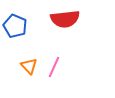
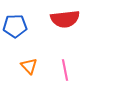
blue pentagon: rotated 25 degrees counterclockwise
pink line: moved 11 px right, 3 px down; rotated 35 degrees counterclockwise
